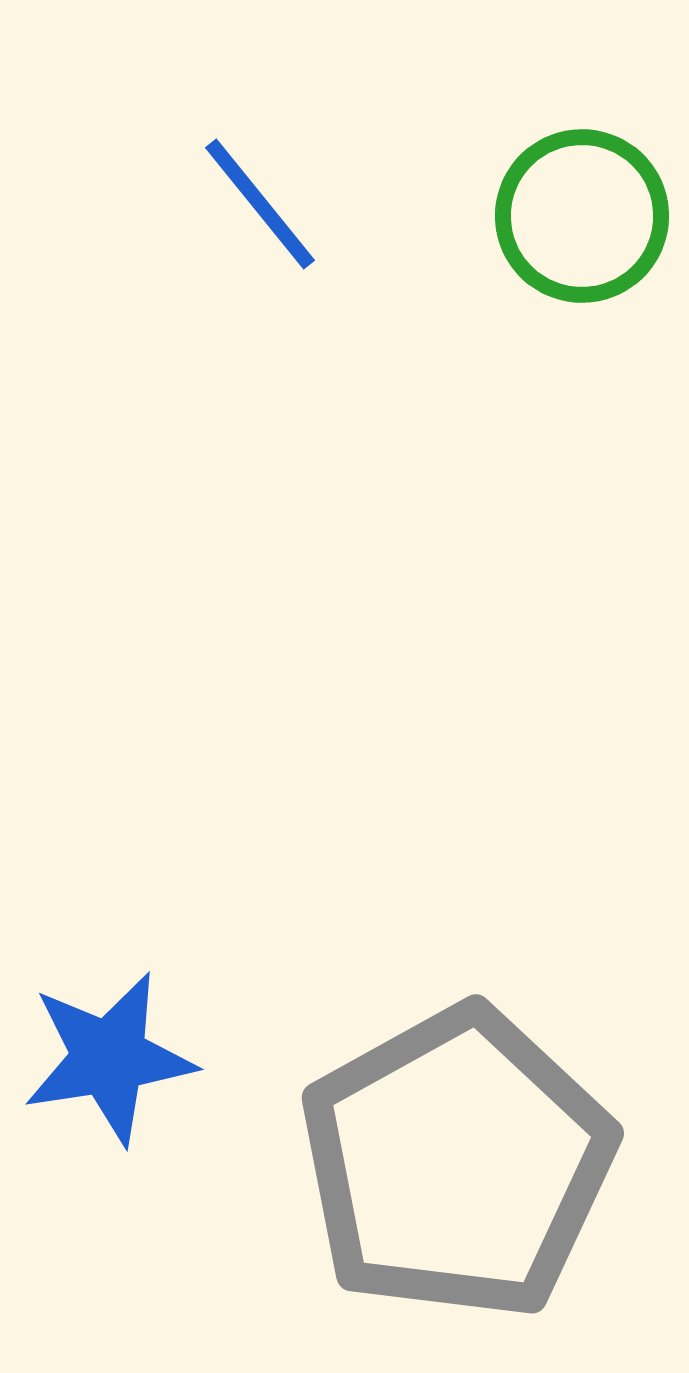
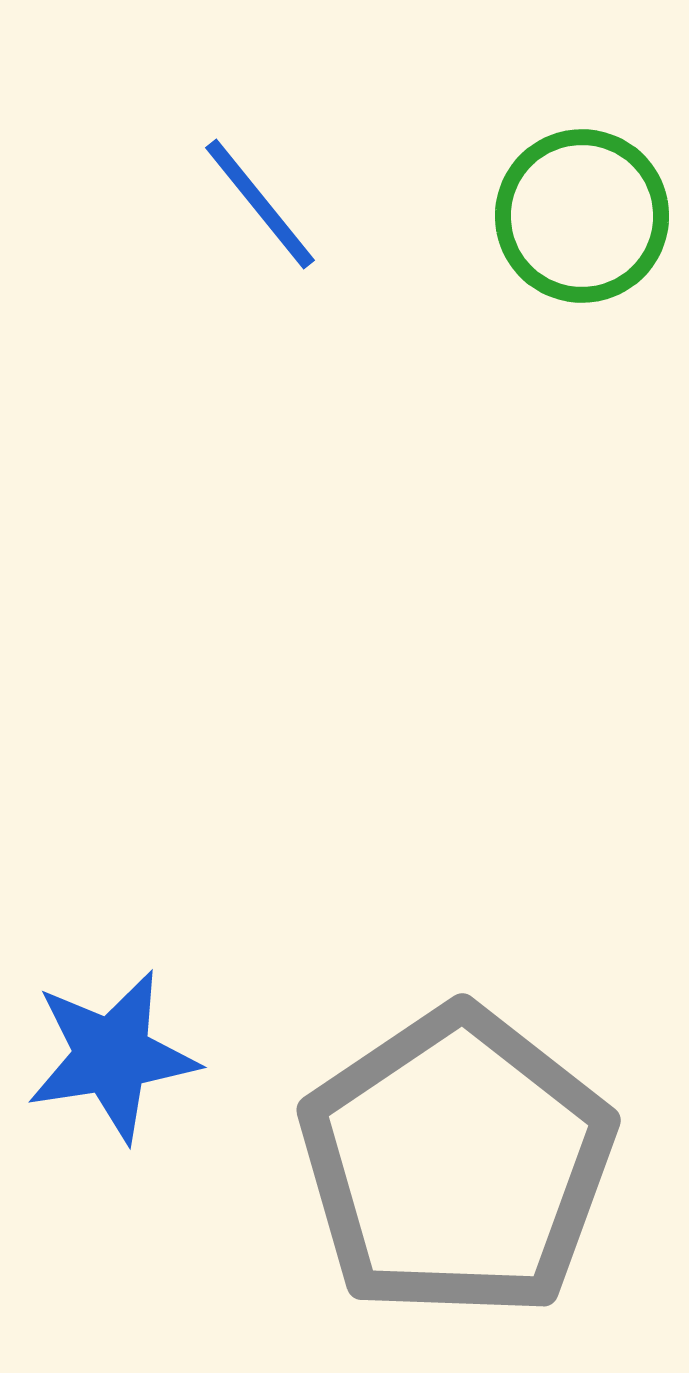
blue star: moved 3 px right, 2 px up
gray pentagon: rotated 5 degrees counterclockwise
